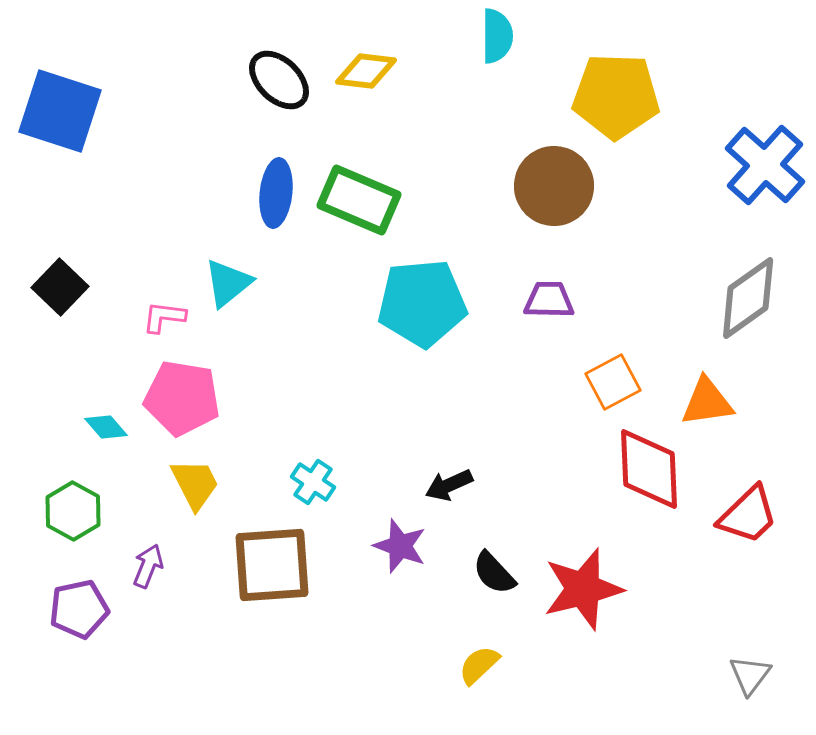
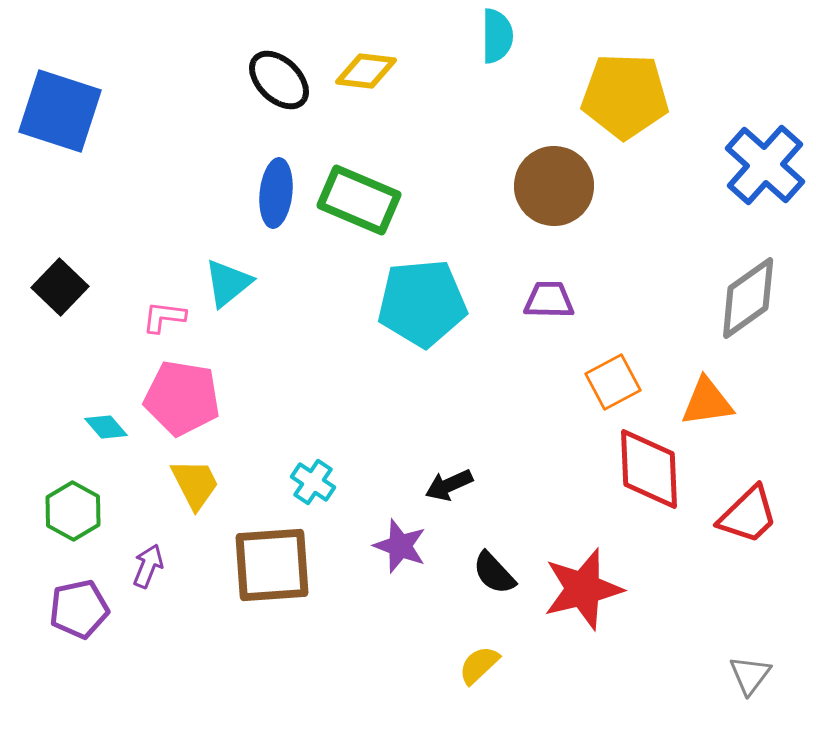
yellow pentagon: moved 9 px right
